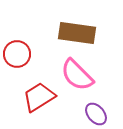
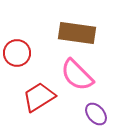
red circle: moved 1 px up
